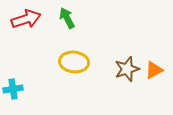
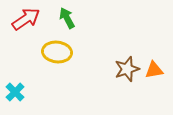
red arrow: rotated 16 degrees counterclockwise
yellow ellipse: moved 17 px left, 10 px up
orange triangle: rotated 18 degrees clockwise
cyan cross: moved 2 px right, 3 px down; rotated 36 degrees counterclockwise
